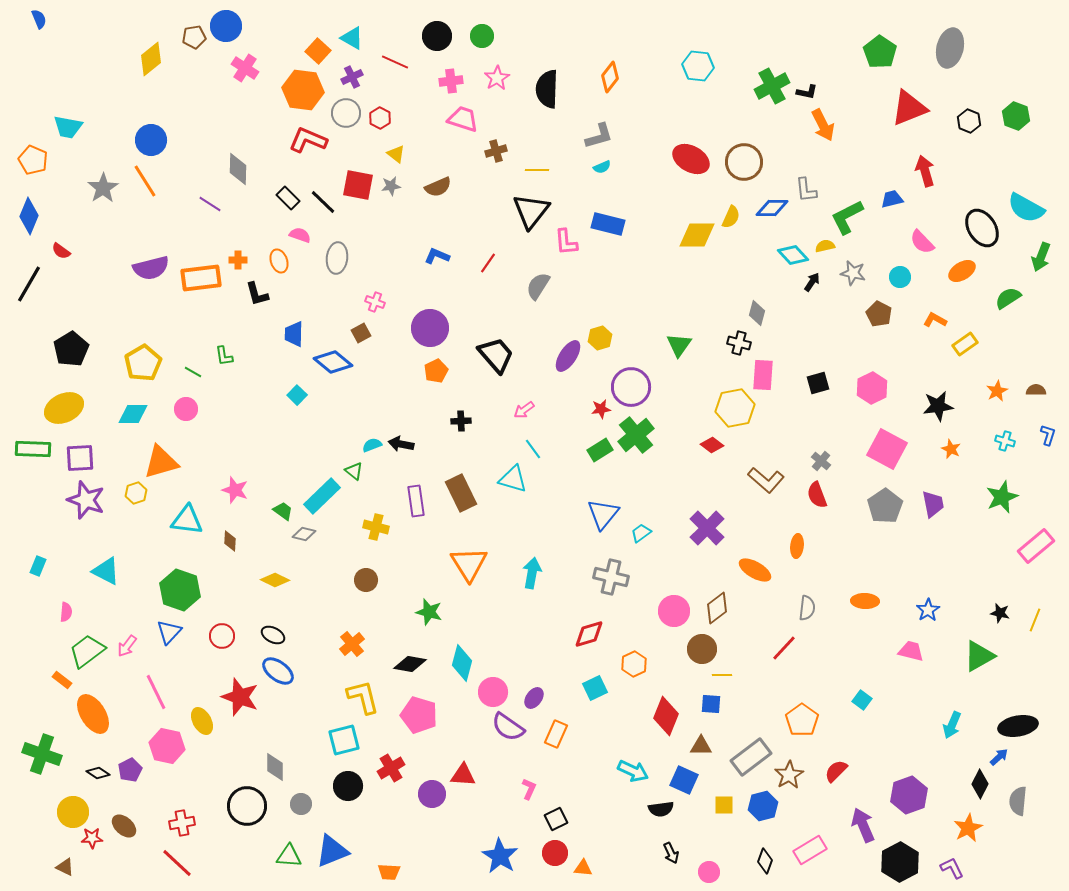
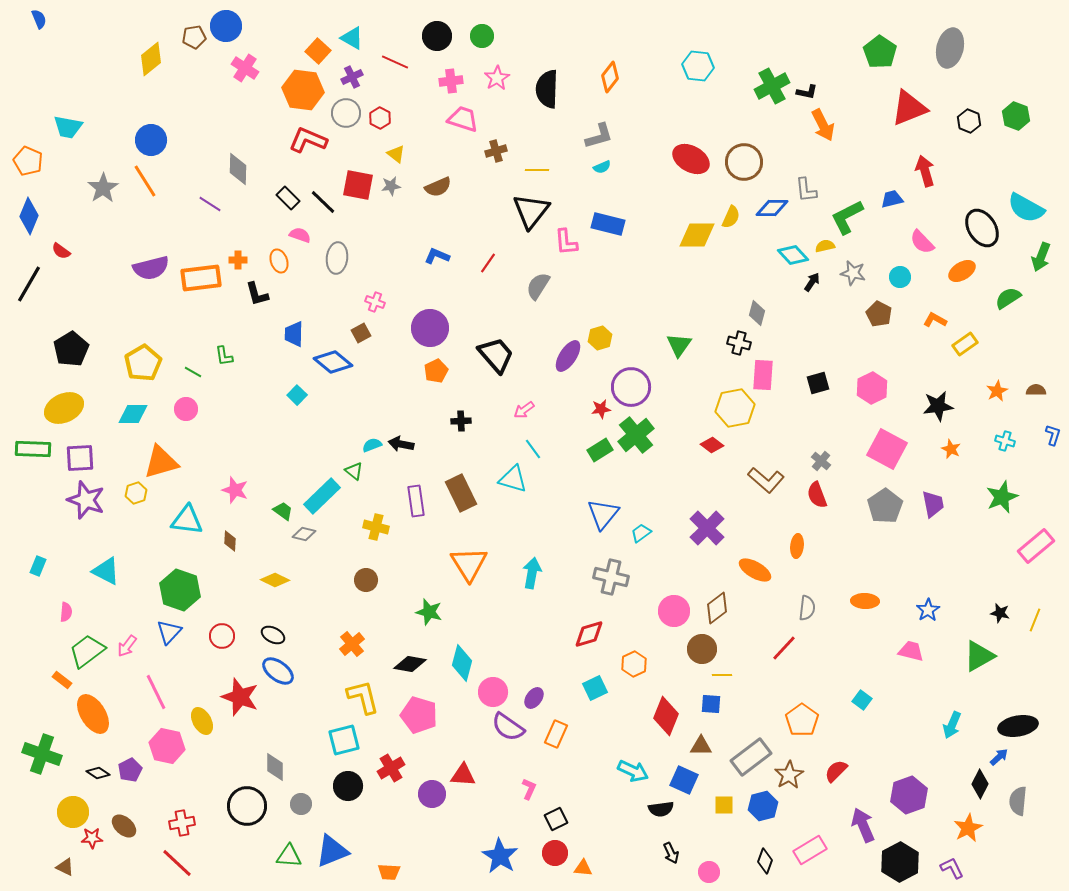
orange pentagon at (33, 160): moved 5 px left, 1 px down
blue L-shape at (1048, 435): moved 5 px right
